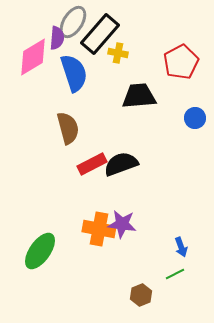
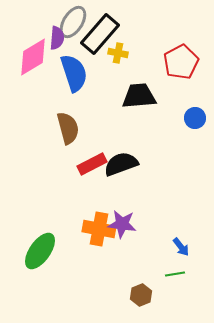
blue arrow: rotated 18 degrees counterclockwise
green line: rotated 18 degrees clockwise
